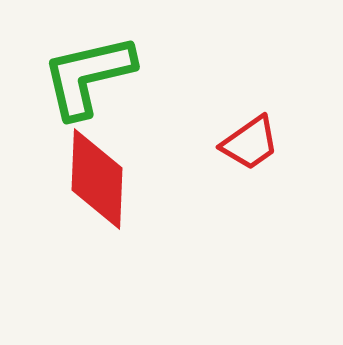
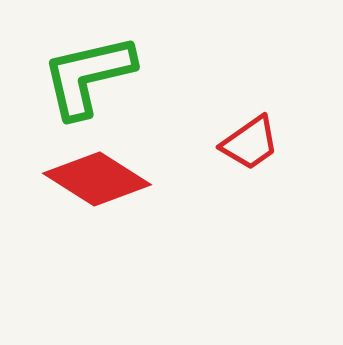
red diamond: rotated 60 degrees counterclockwise
